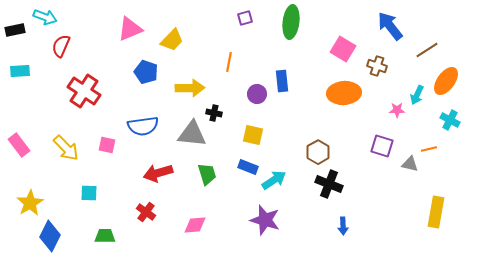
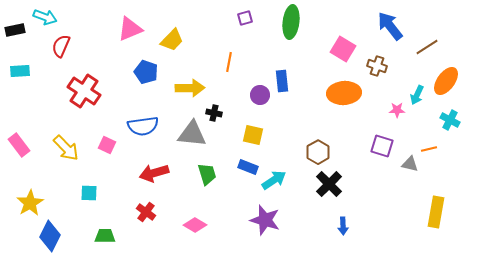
brown line at (427, 50): moved 3 px up
purple circle at (257, 94): moved 3 px right, 1 px down
pink square at (107, 145): rotated 12 degrees clockwise
red arrow at (158, 173): moved 4 px left
black cross at (329, 184): rotated 24 degrees clockwise
pink diamond at (195, 225): rotated 35 degrees clockwise
